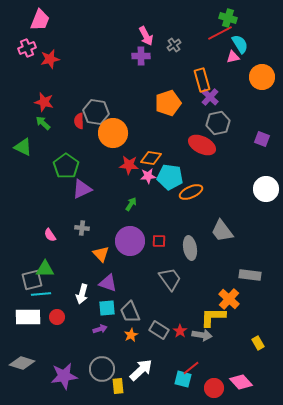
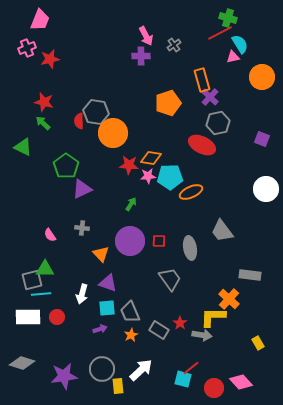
cyan pentagon at (170, 177): rotated 10 degrees counterclockwise
red star at (180, 331): moved 8 px up
